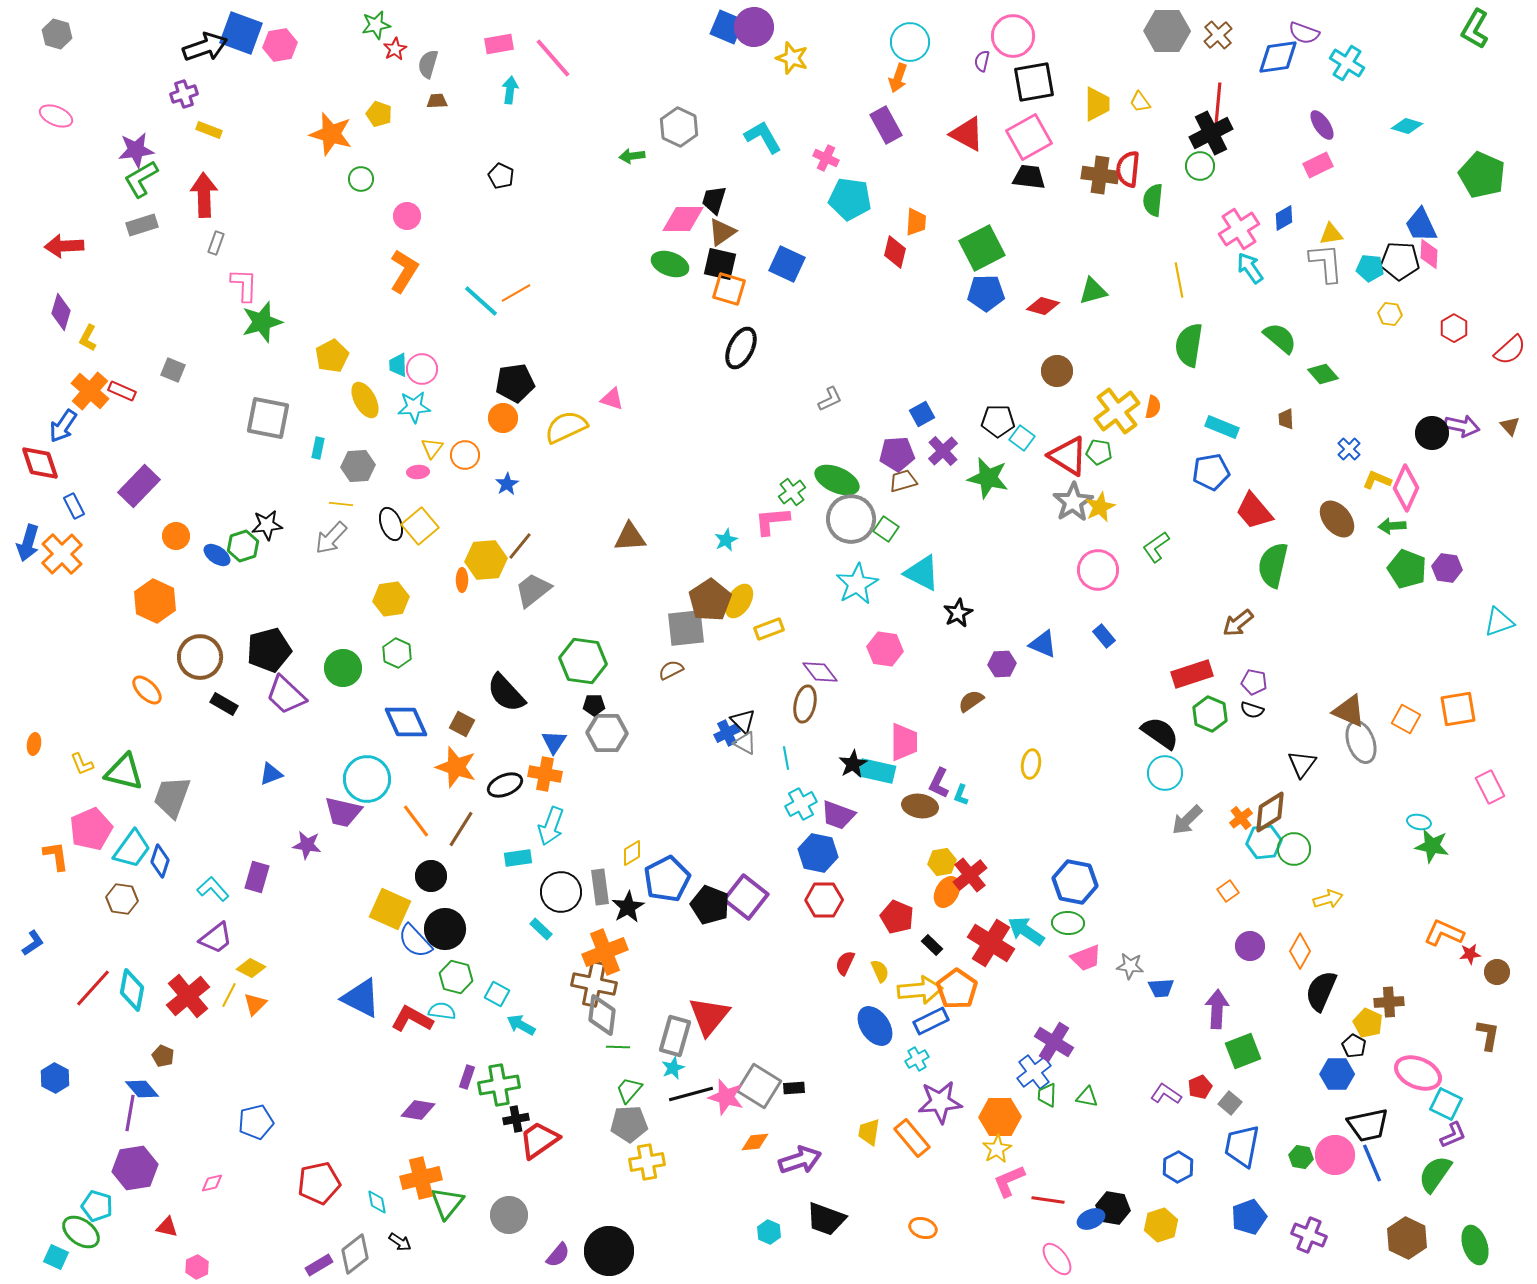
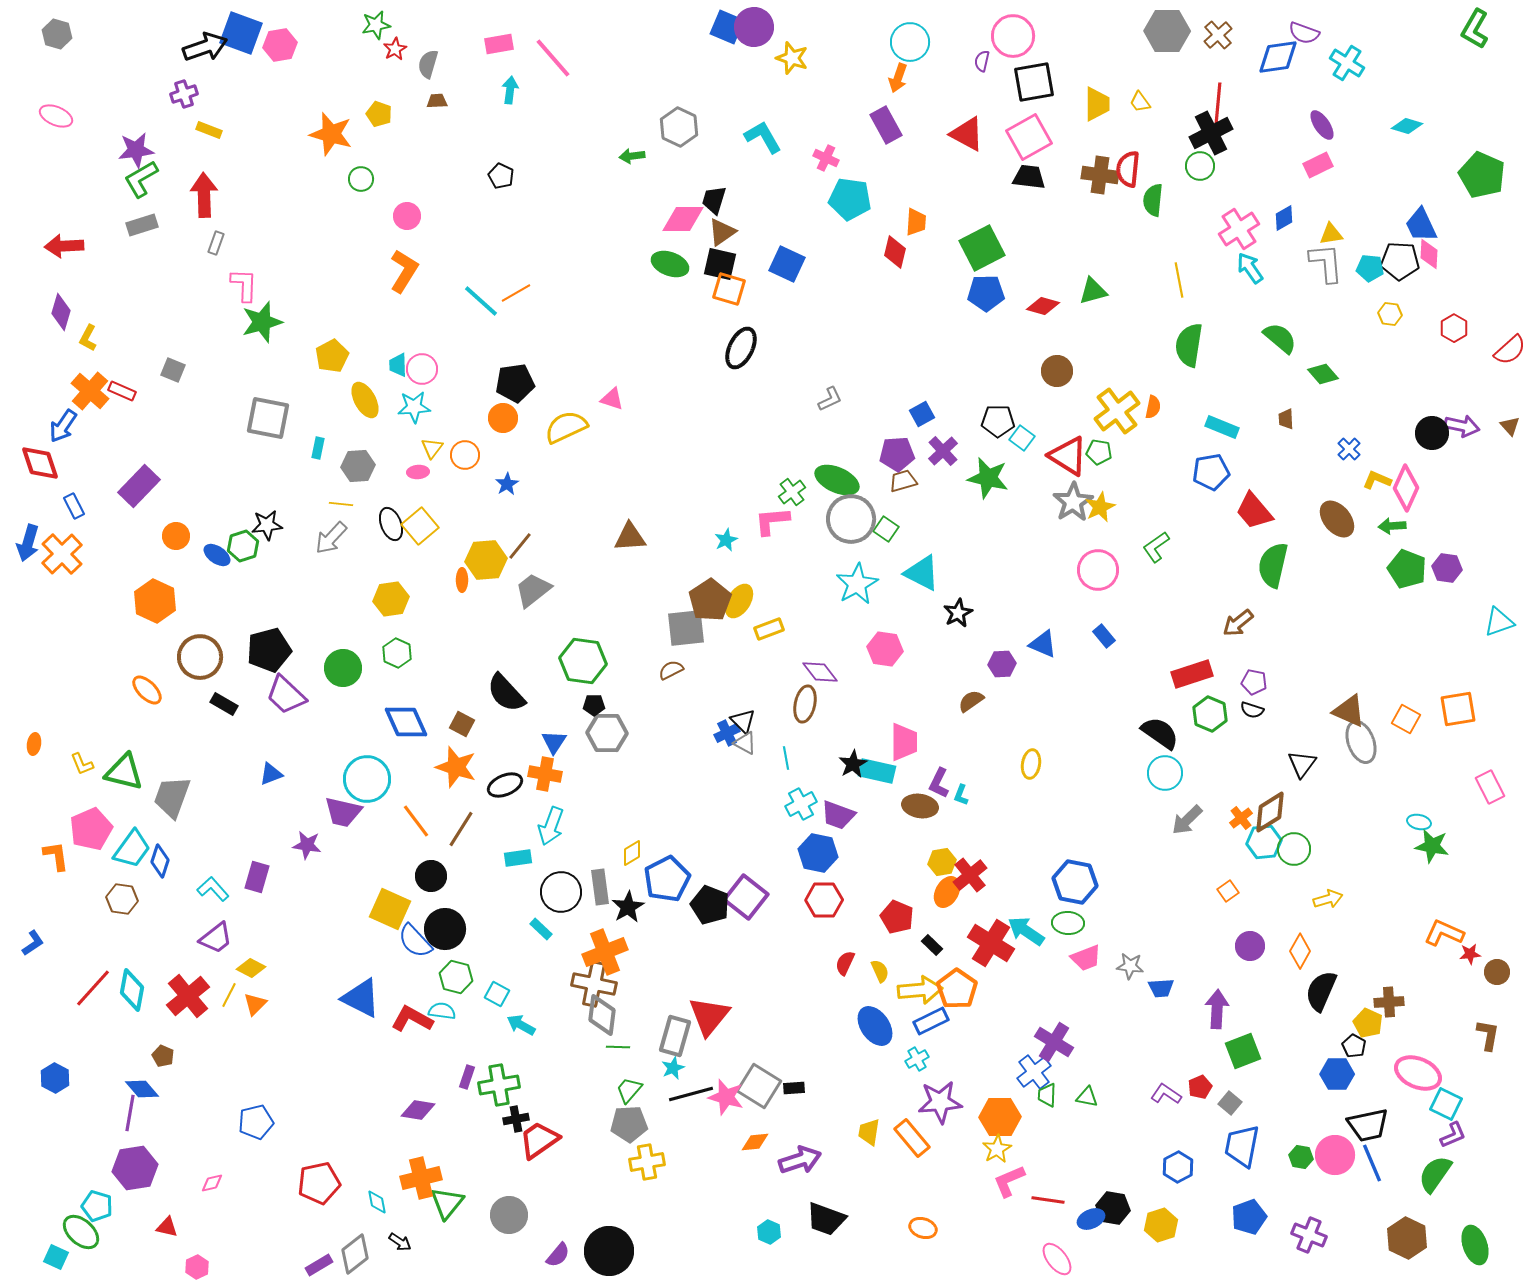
green ellipse at (81, 1232): rotated 6 degrees clockwise
